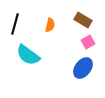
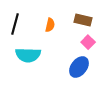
brown rectangle: rotated 18 degrees counterclockwise
pink square: rotated 16 degrees counterclockwise
cyan semicircle: rotated 35 degrees counterclockwise
blue ellipse: moved 4 px left, 1 px up
